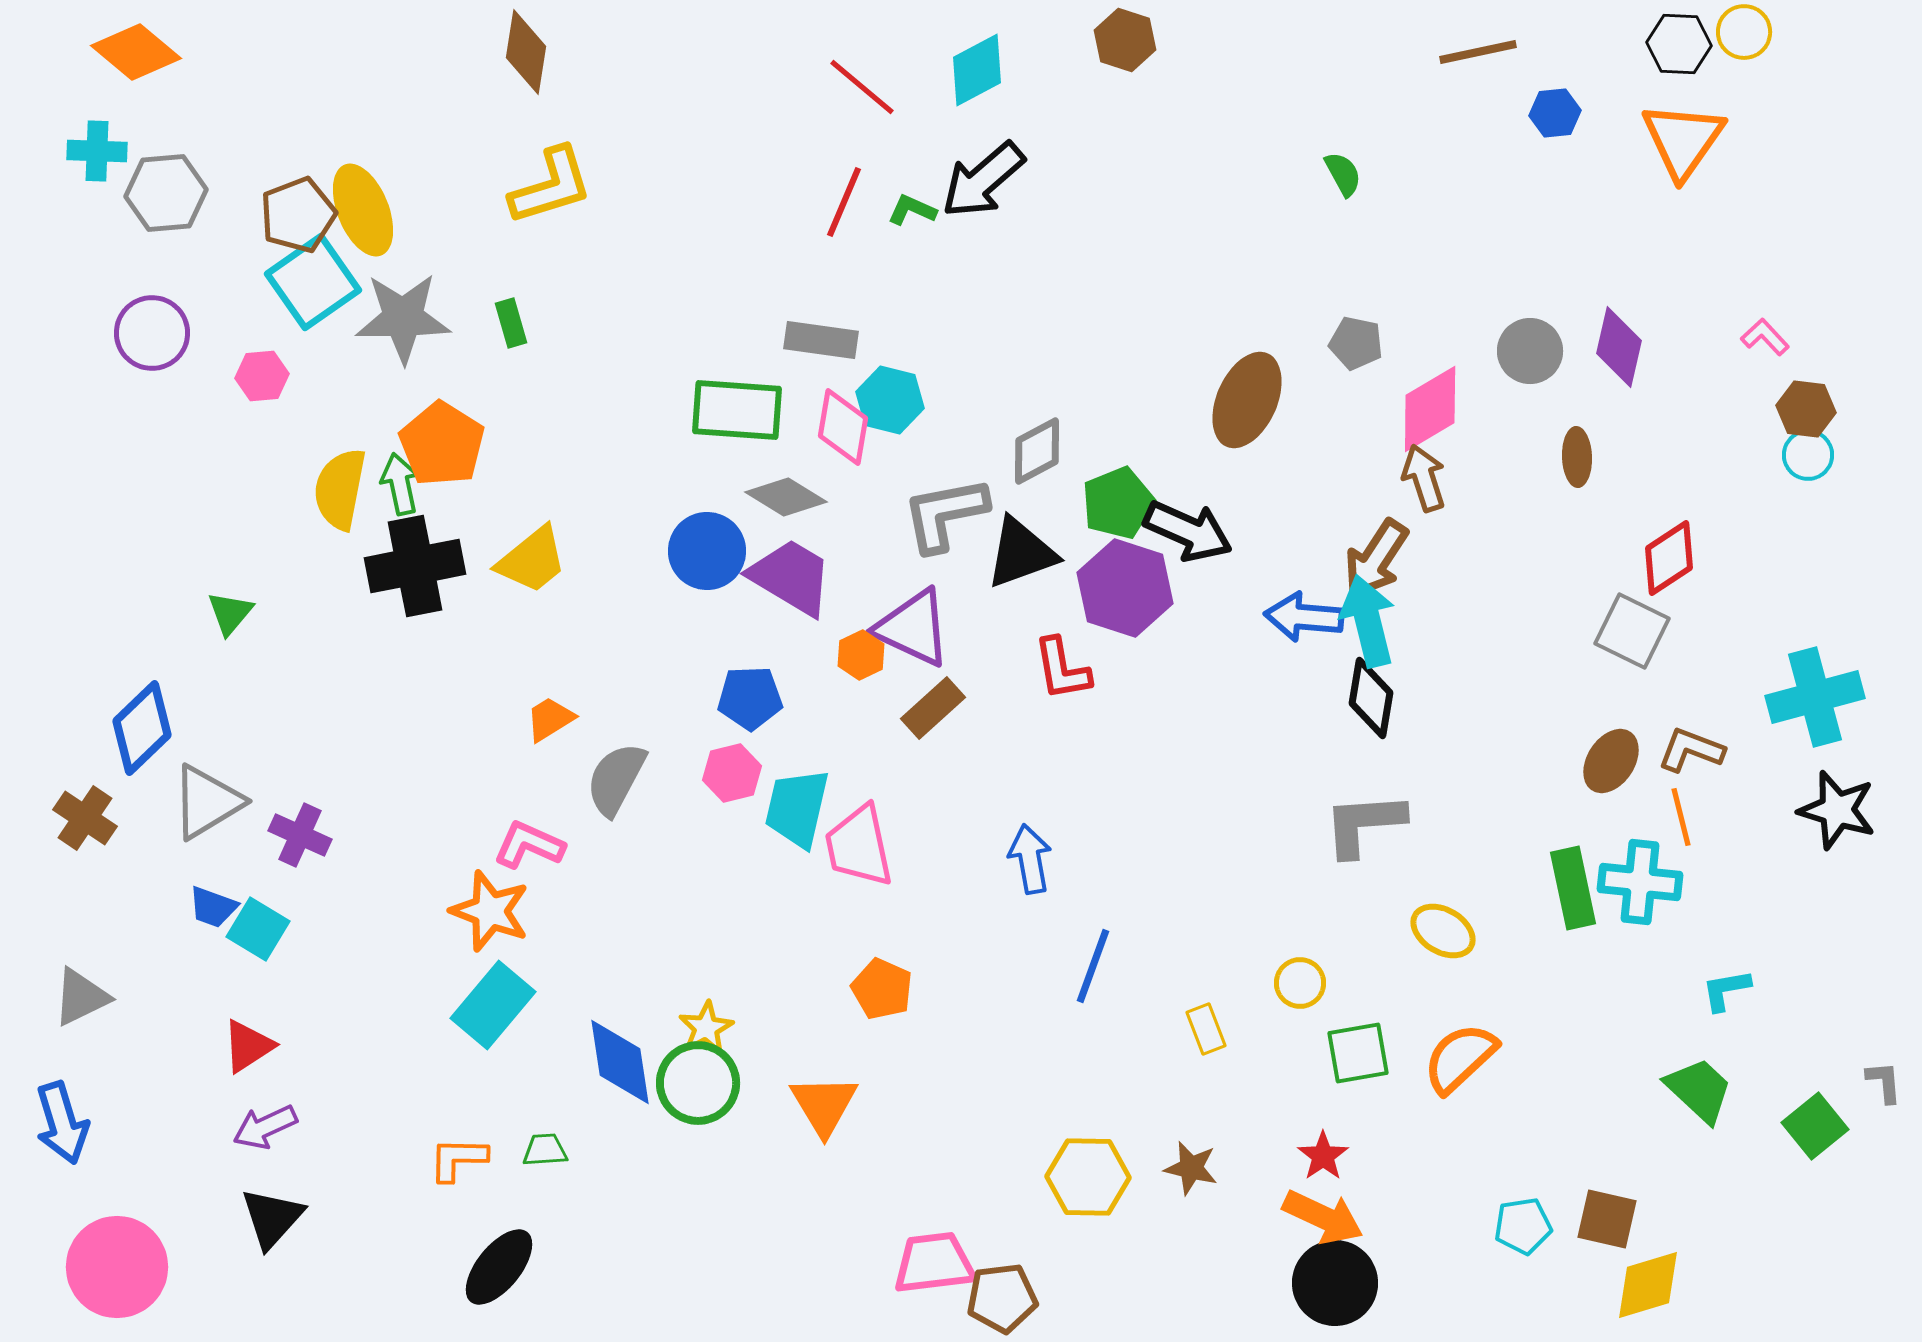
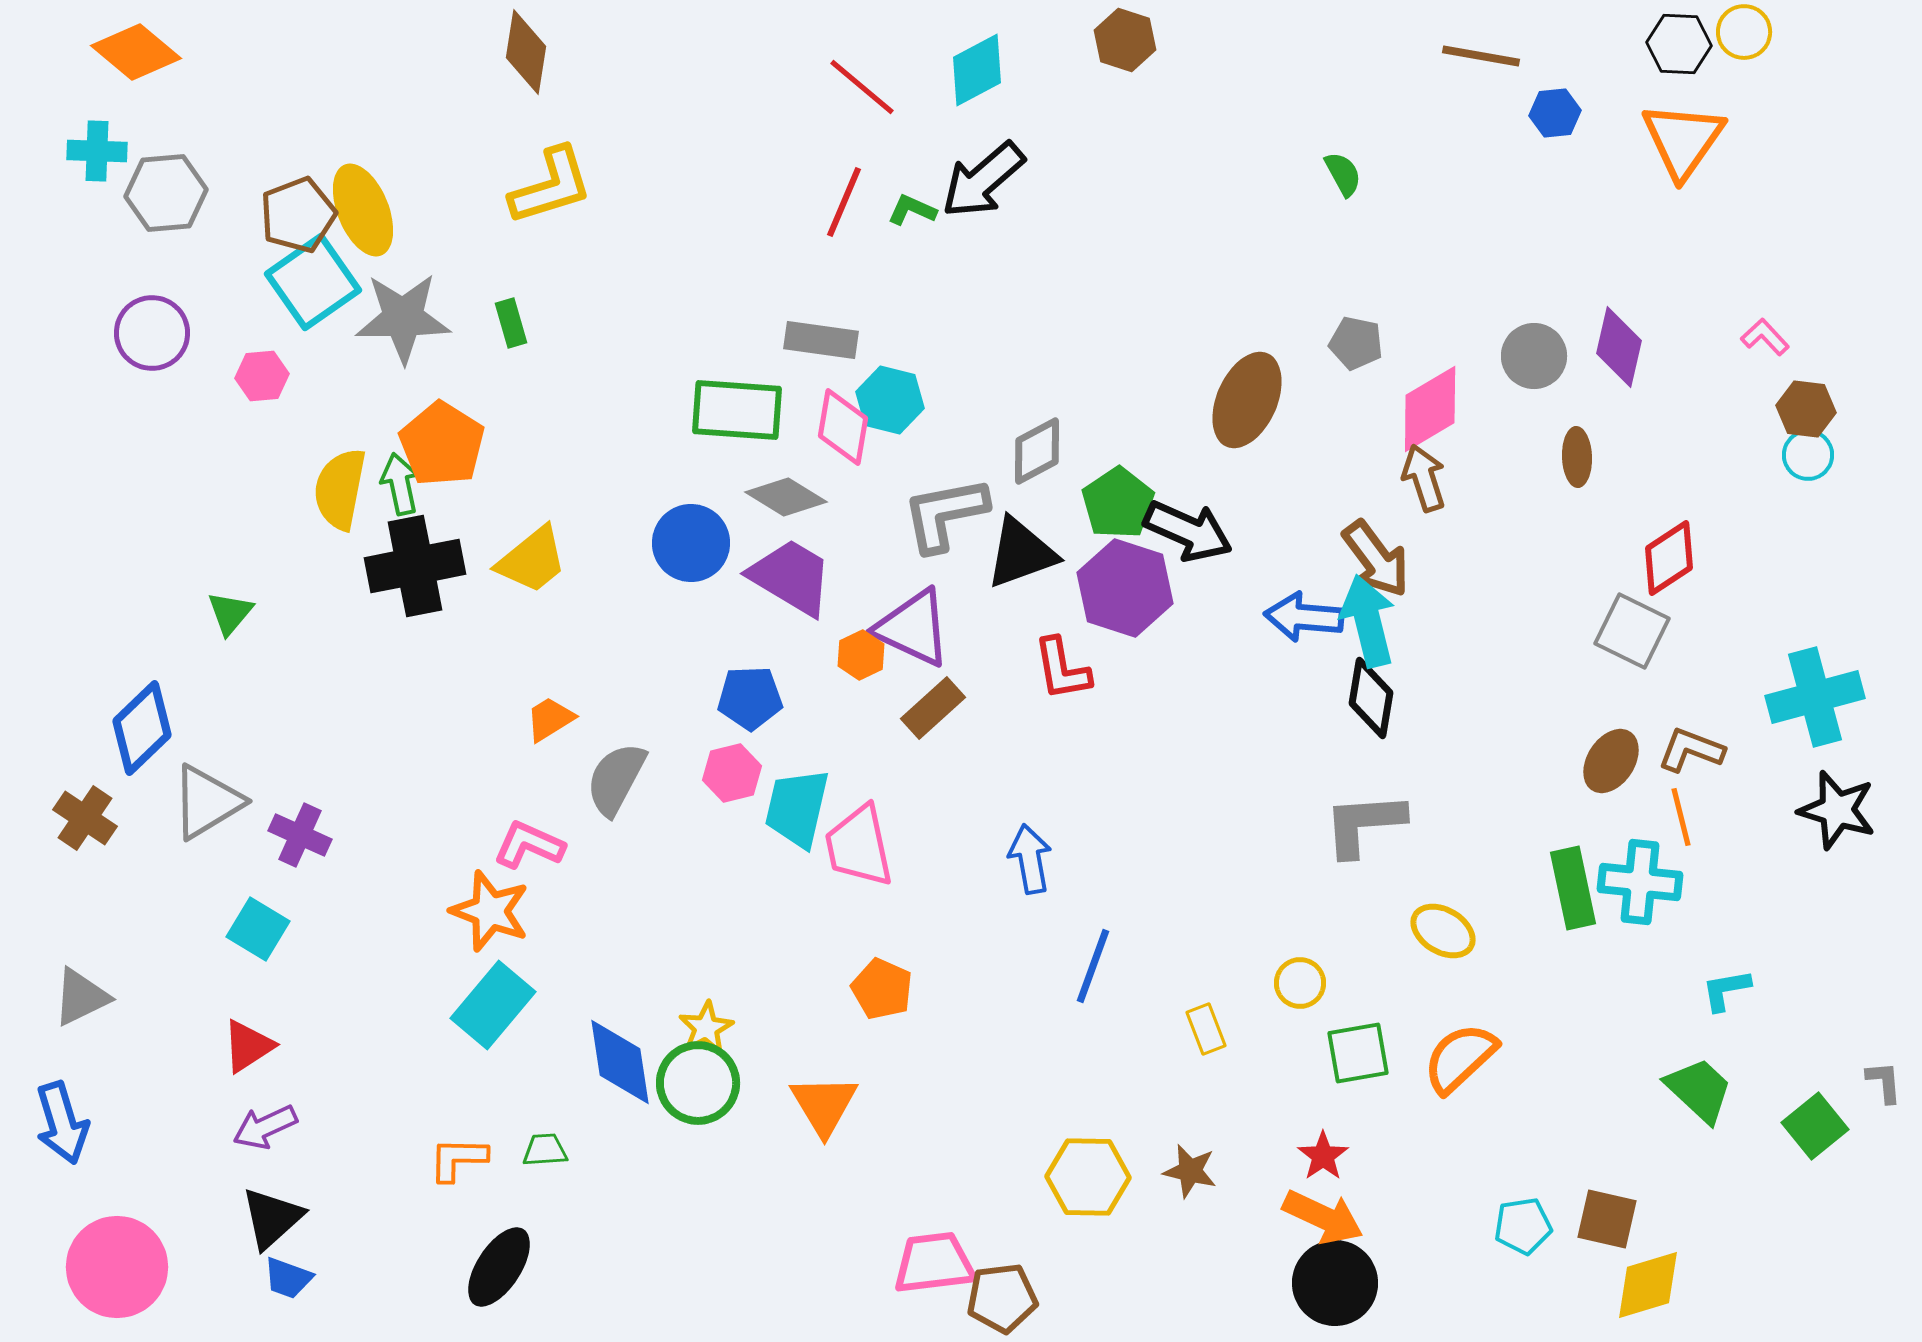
brown line at (1478, 52): moved 3 px right, 4 px down; rotated 22 degrees clockwise
gray circle at (1530, 351): moved 4 px right, 5 px down
green pentagon at (1118, 503): rotated 12 degrees counterclockwise
blue circle at (707, 551): moved 16 px left, 8 px up
brown arrow at (1376, 559): rotated 70 degrees counterclockwise
blue trapezoid at (213, 907): moved 75 px right, 371 px down
brown star at (1191, 1168): moved 1 px left, 3 px down
black triangle at (272, 1218): rotated 6 degrees clockwise
black ellipse at (499, 1267): rotated 6 degrees counterclockwise
